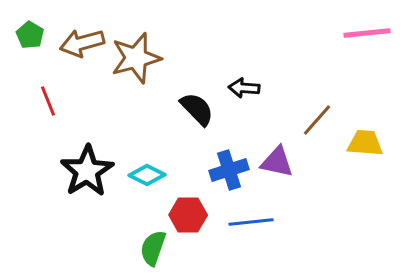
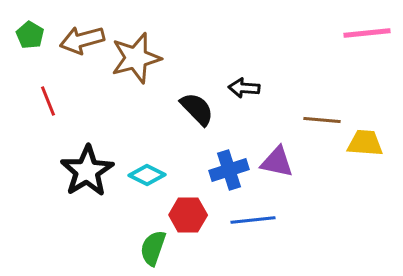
brown arrow: moved 3 px up
brown line: moved 5 px right; rotated 54 degrees clockwise
blue line: moved 2 px right, 2 px up
